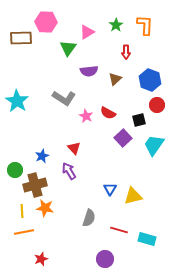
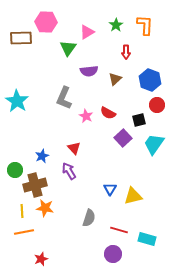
gray L-shape: rotated 80 degrees clockwise
cyan trapezoid: moved 1 px up
purple circle: moved 8 px right, 5 px up
